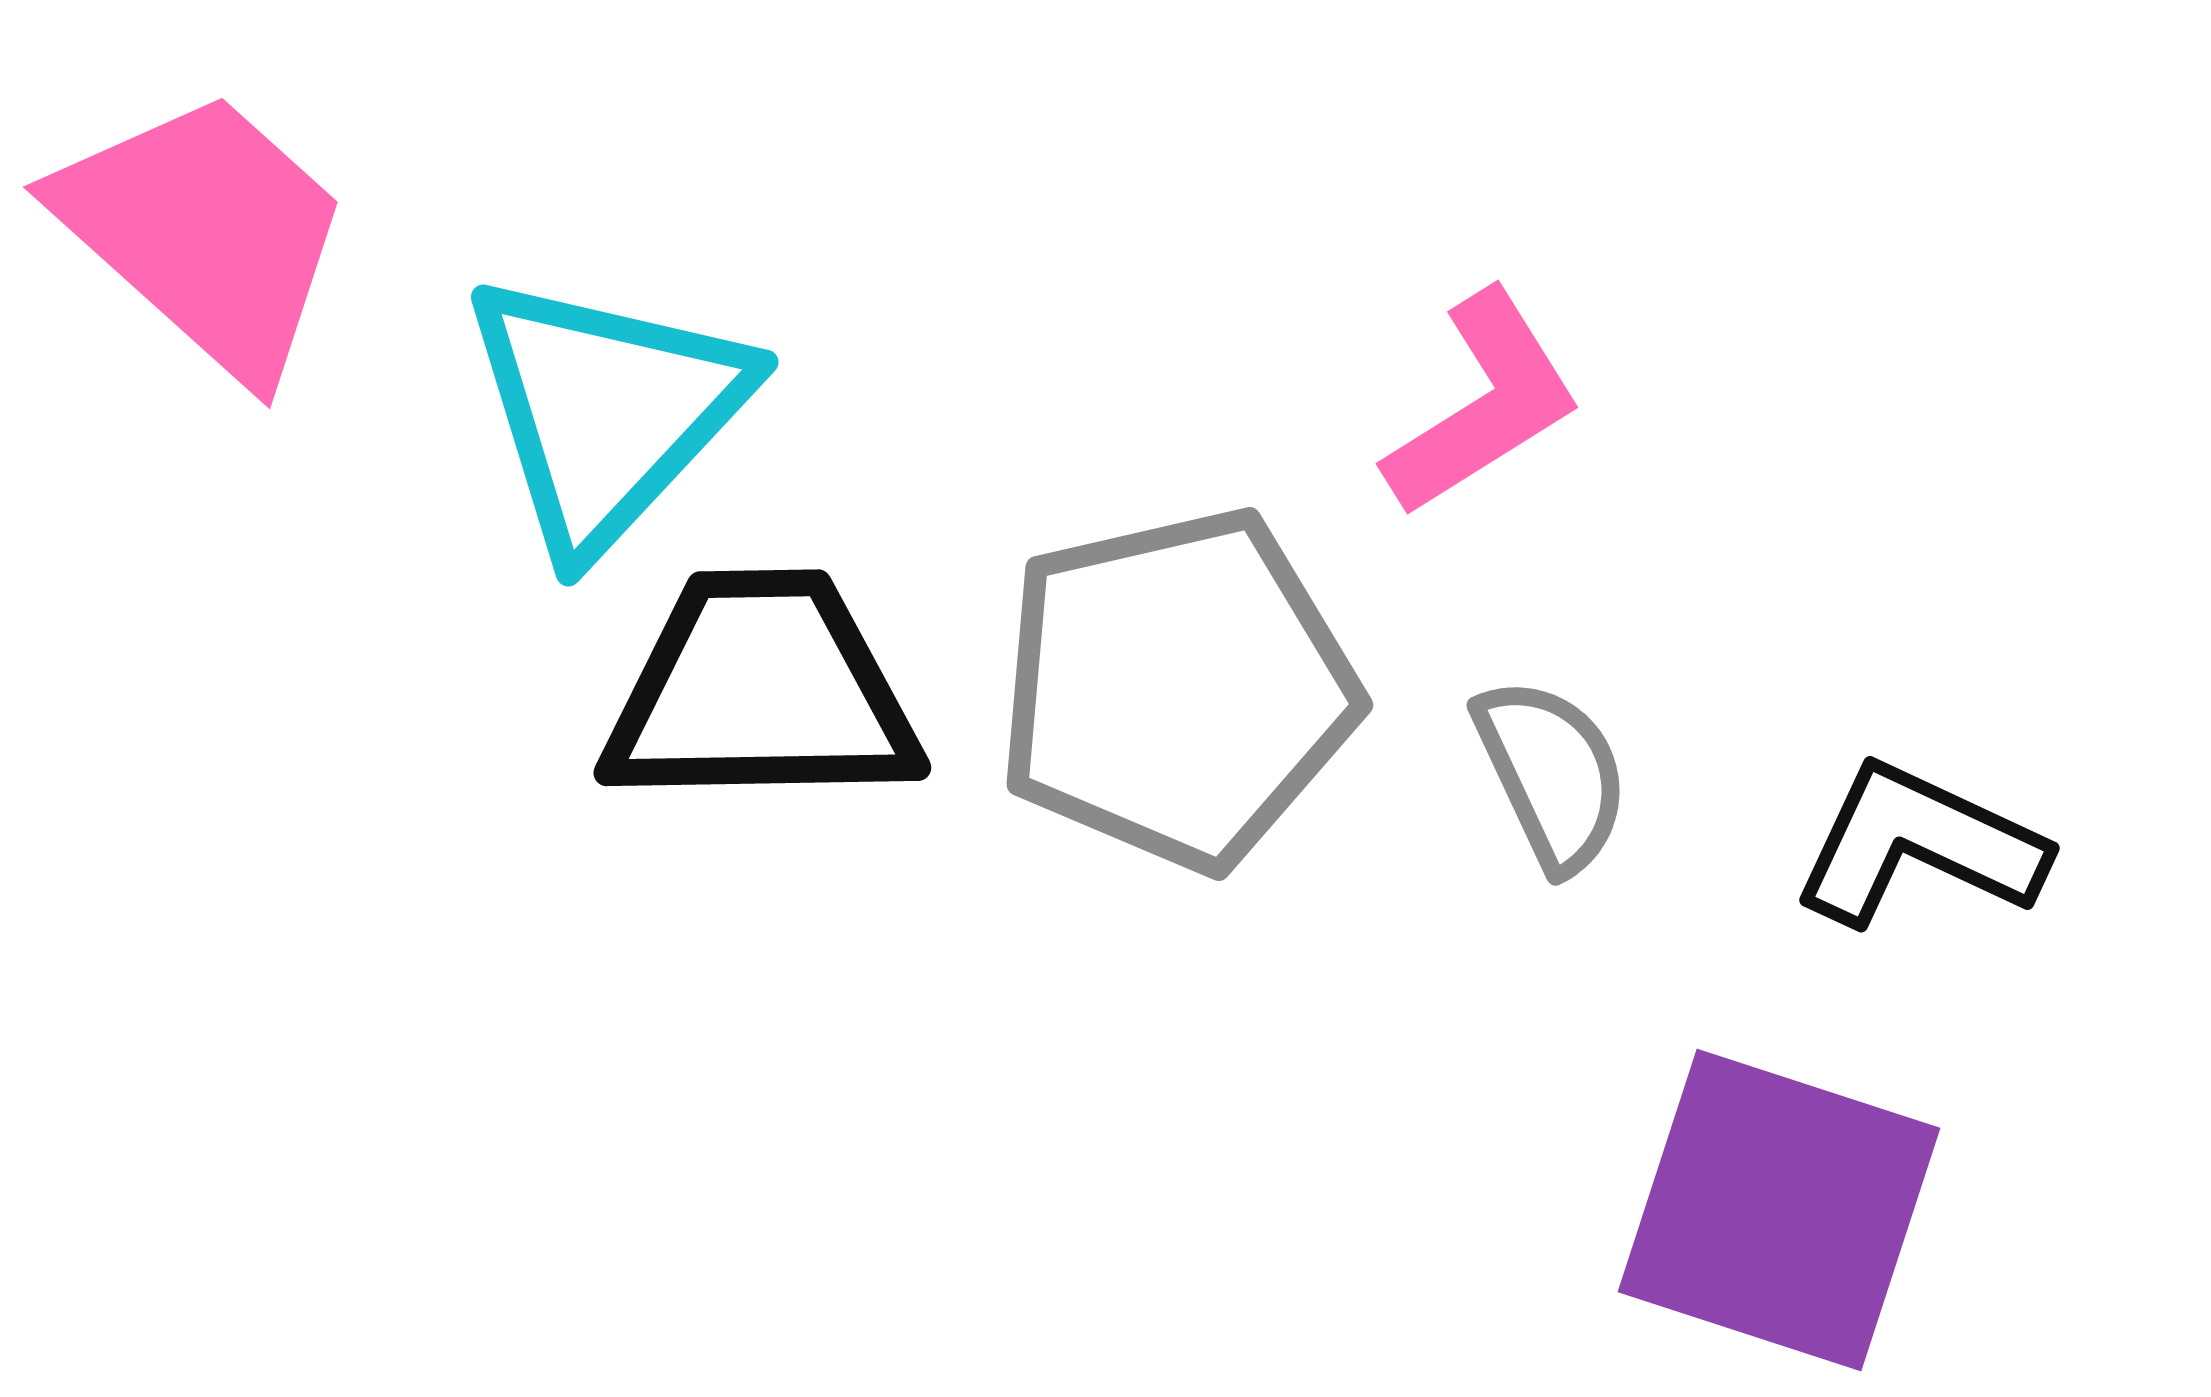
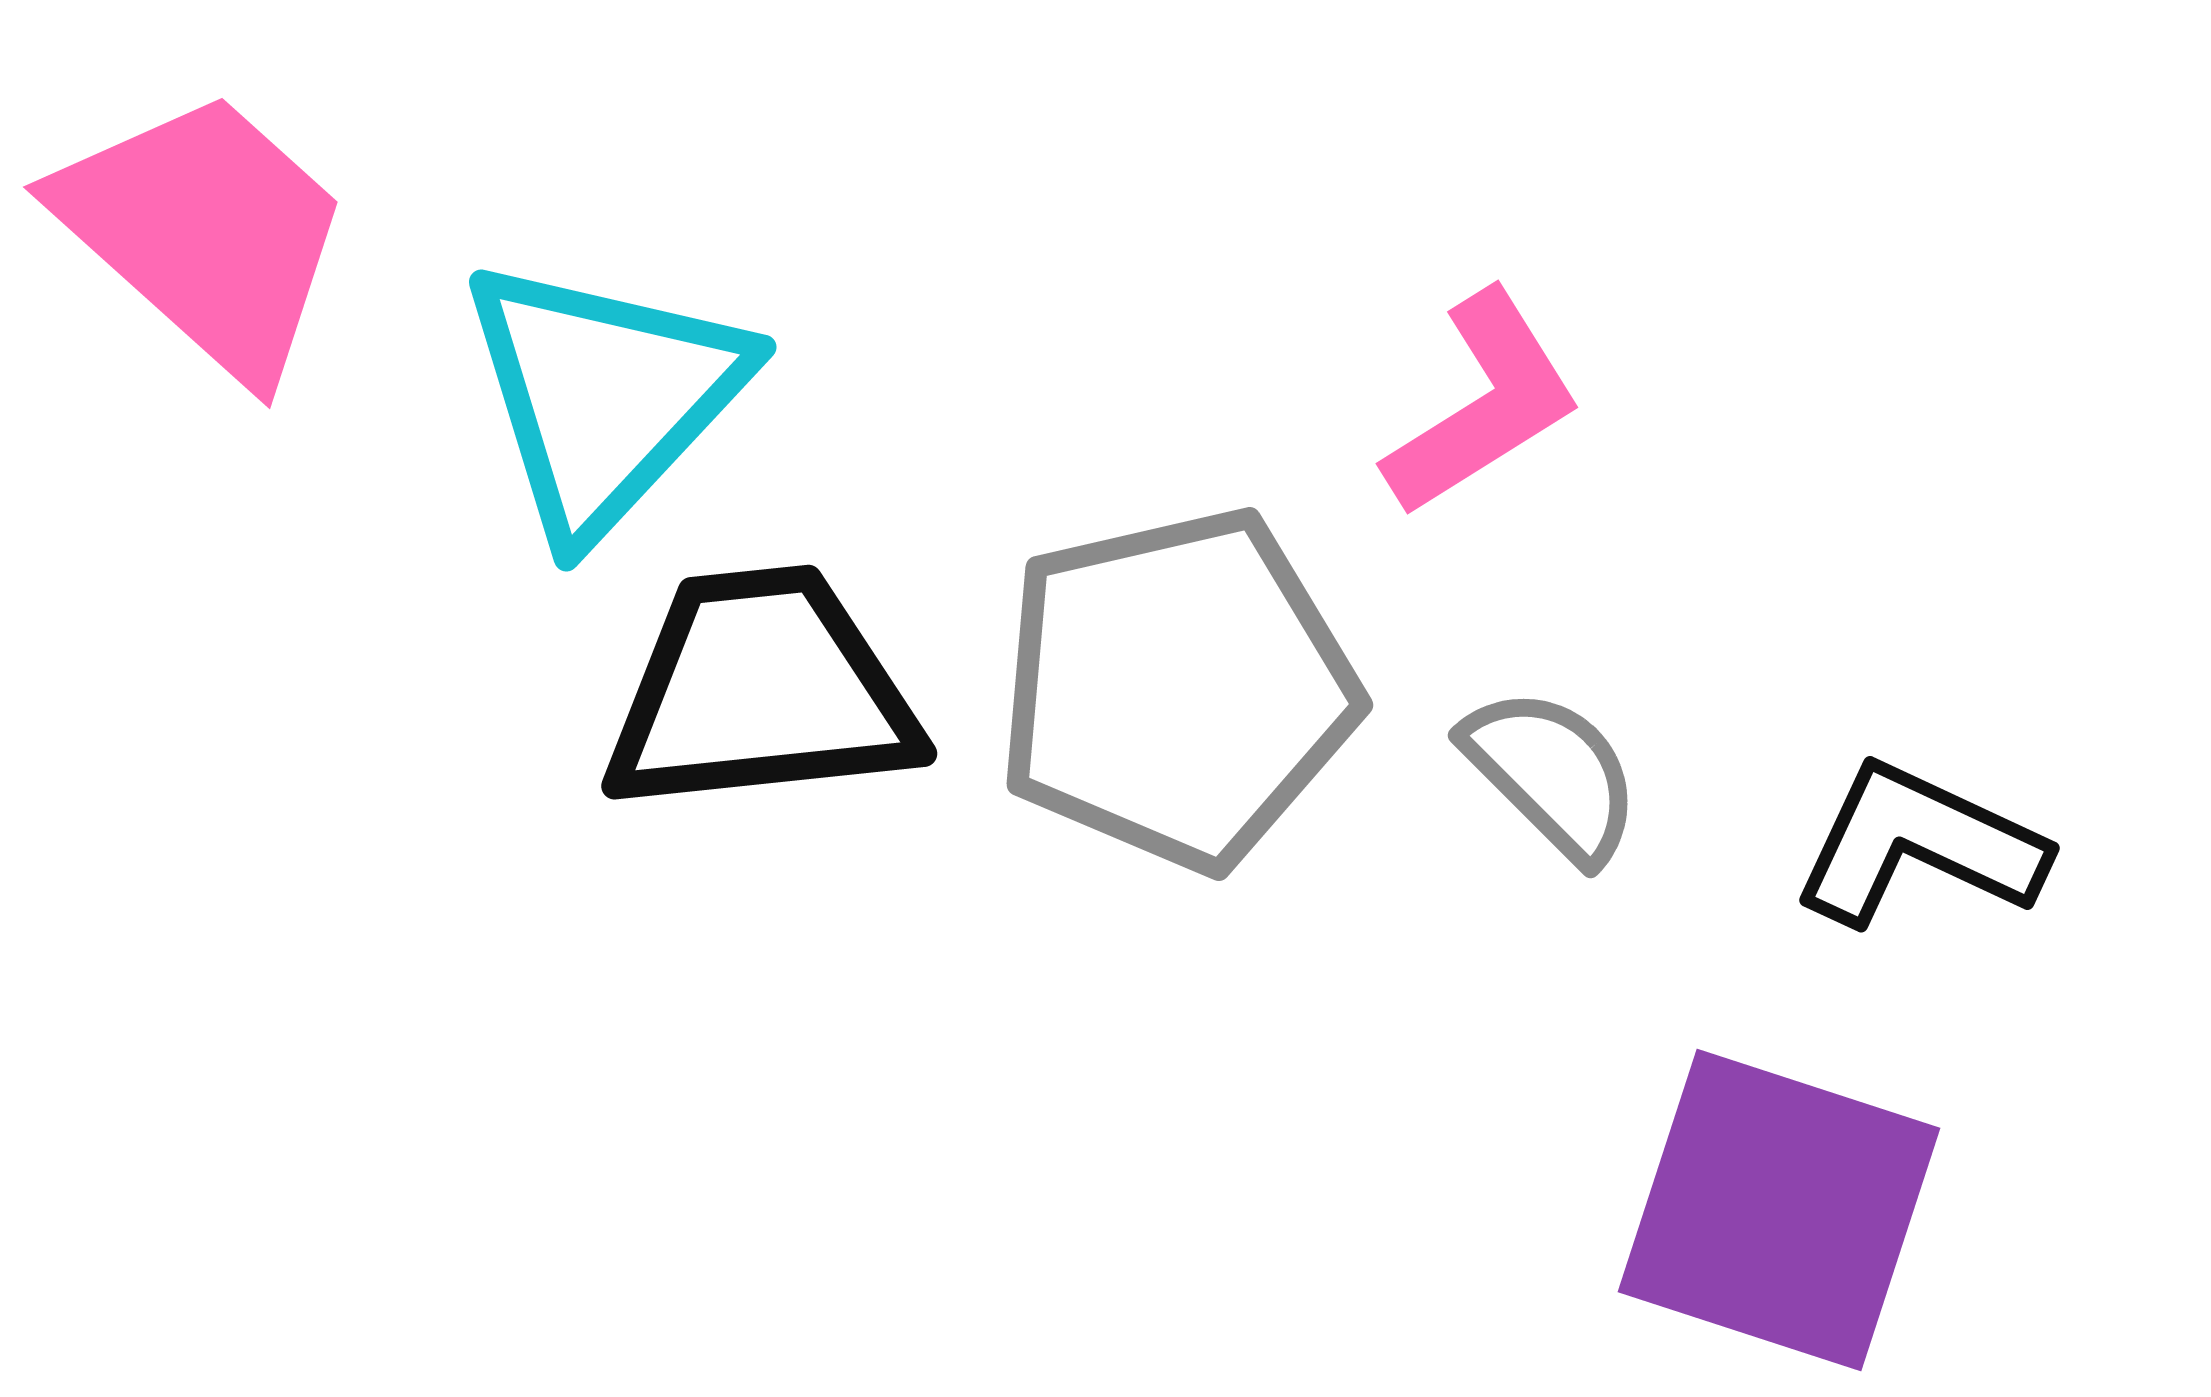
cyan triangle: moved 2 px left, 15 px up
black trapezoid: rotated 5 degrees counterclockwise
gray semicircle: rotated 20 degrees counterclockwise
